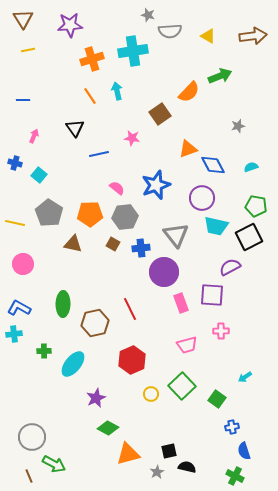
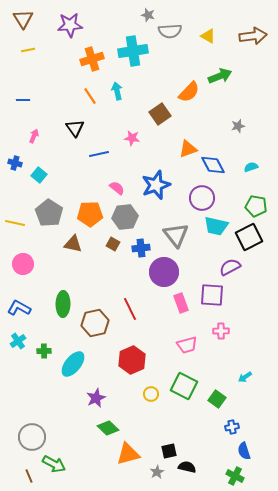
cyan cross at (14, 334): moved 4 px right, 7 px down; rotated 28 degrees counterclockwise
green square at (182, 386): moved 2 px right; rotated 20 degrees counterclockwise
green diamond at (108, 428): rotated 15 degrees clockwise
